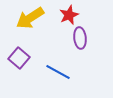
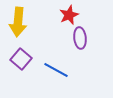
yellow arrow: moved 12 px left, 4 px down; rotated 52 degrees counterclockwise
purple square: moved 2 px right, 1 px down
blue line: moved 2 px left, 2 px up
